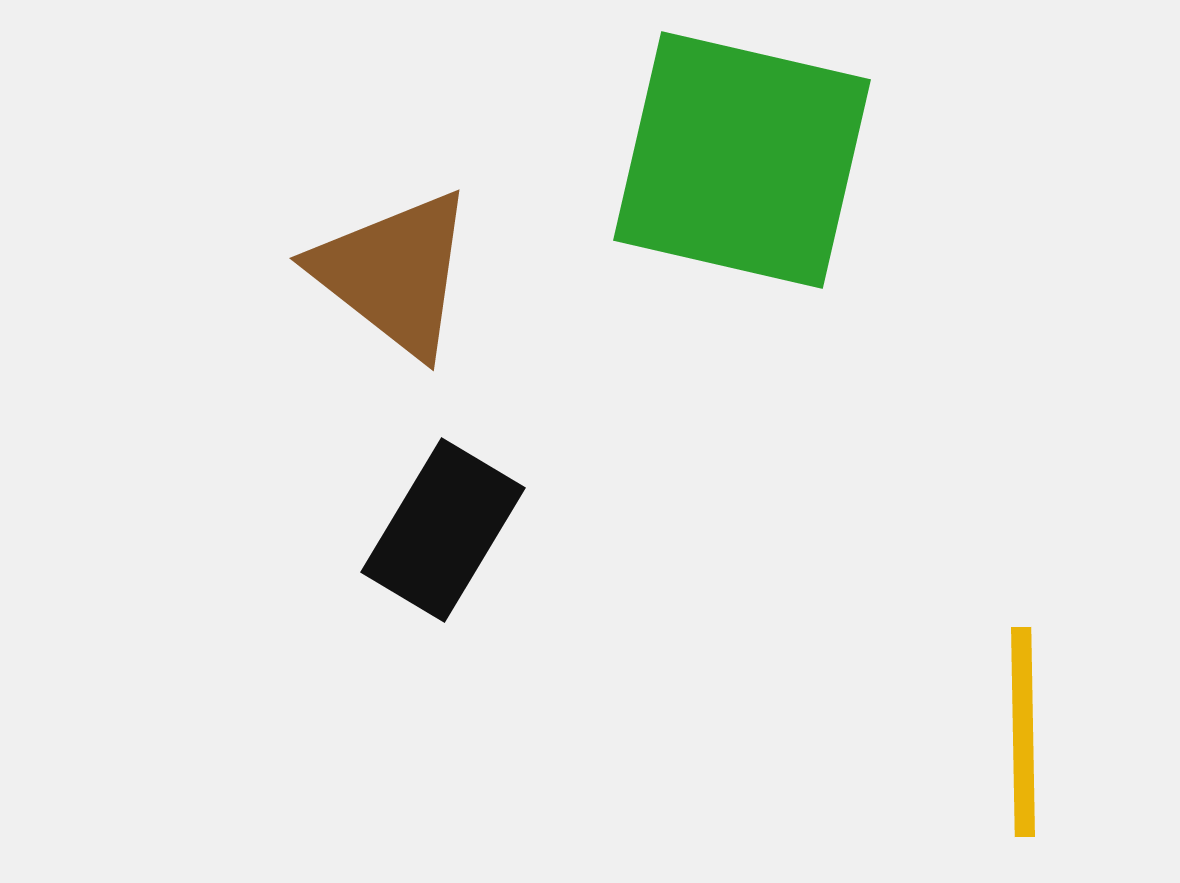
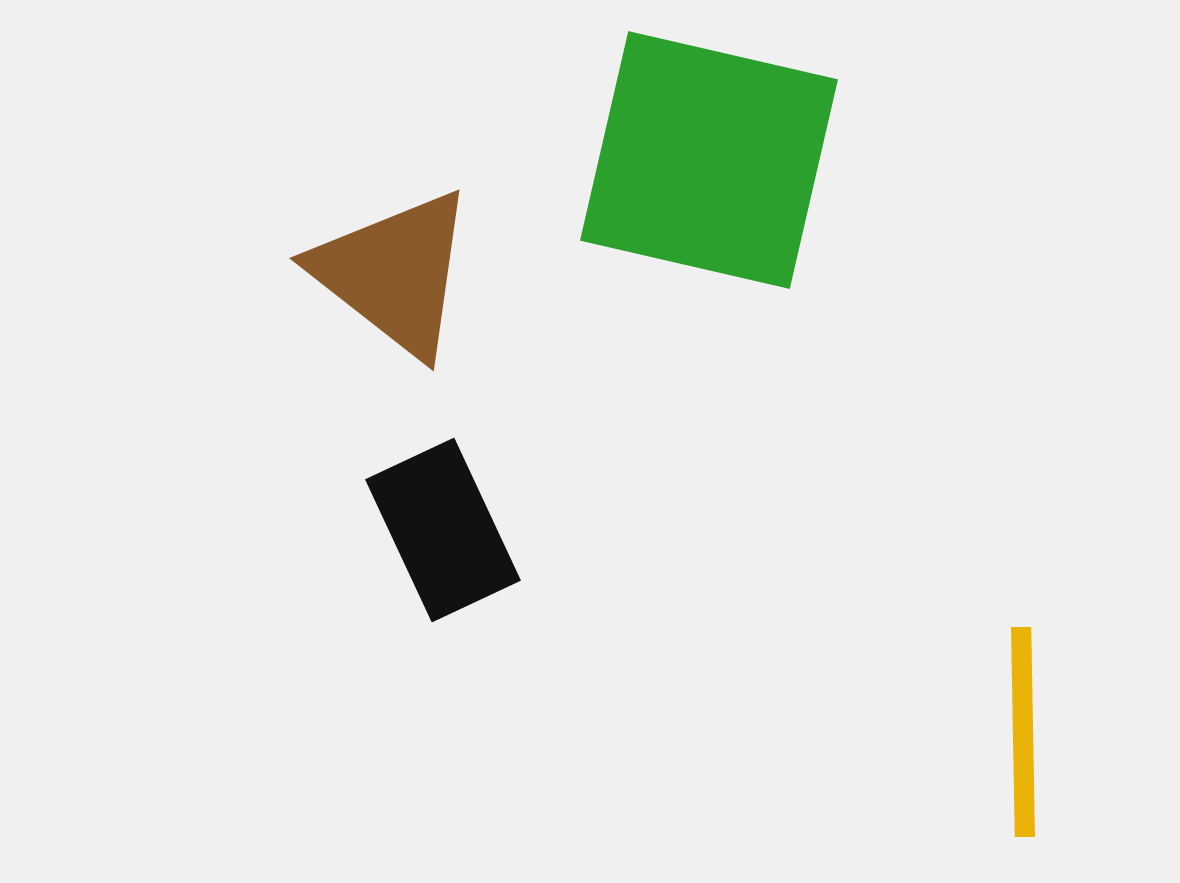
green square: moved 33 px left
black rectangle: rotated 56 degrees counterclockwise
